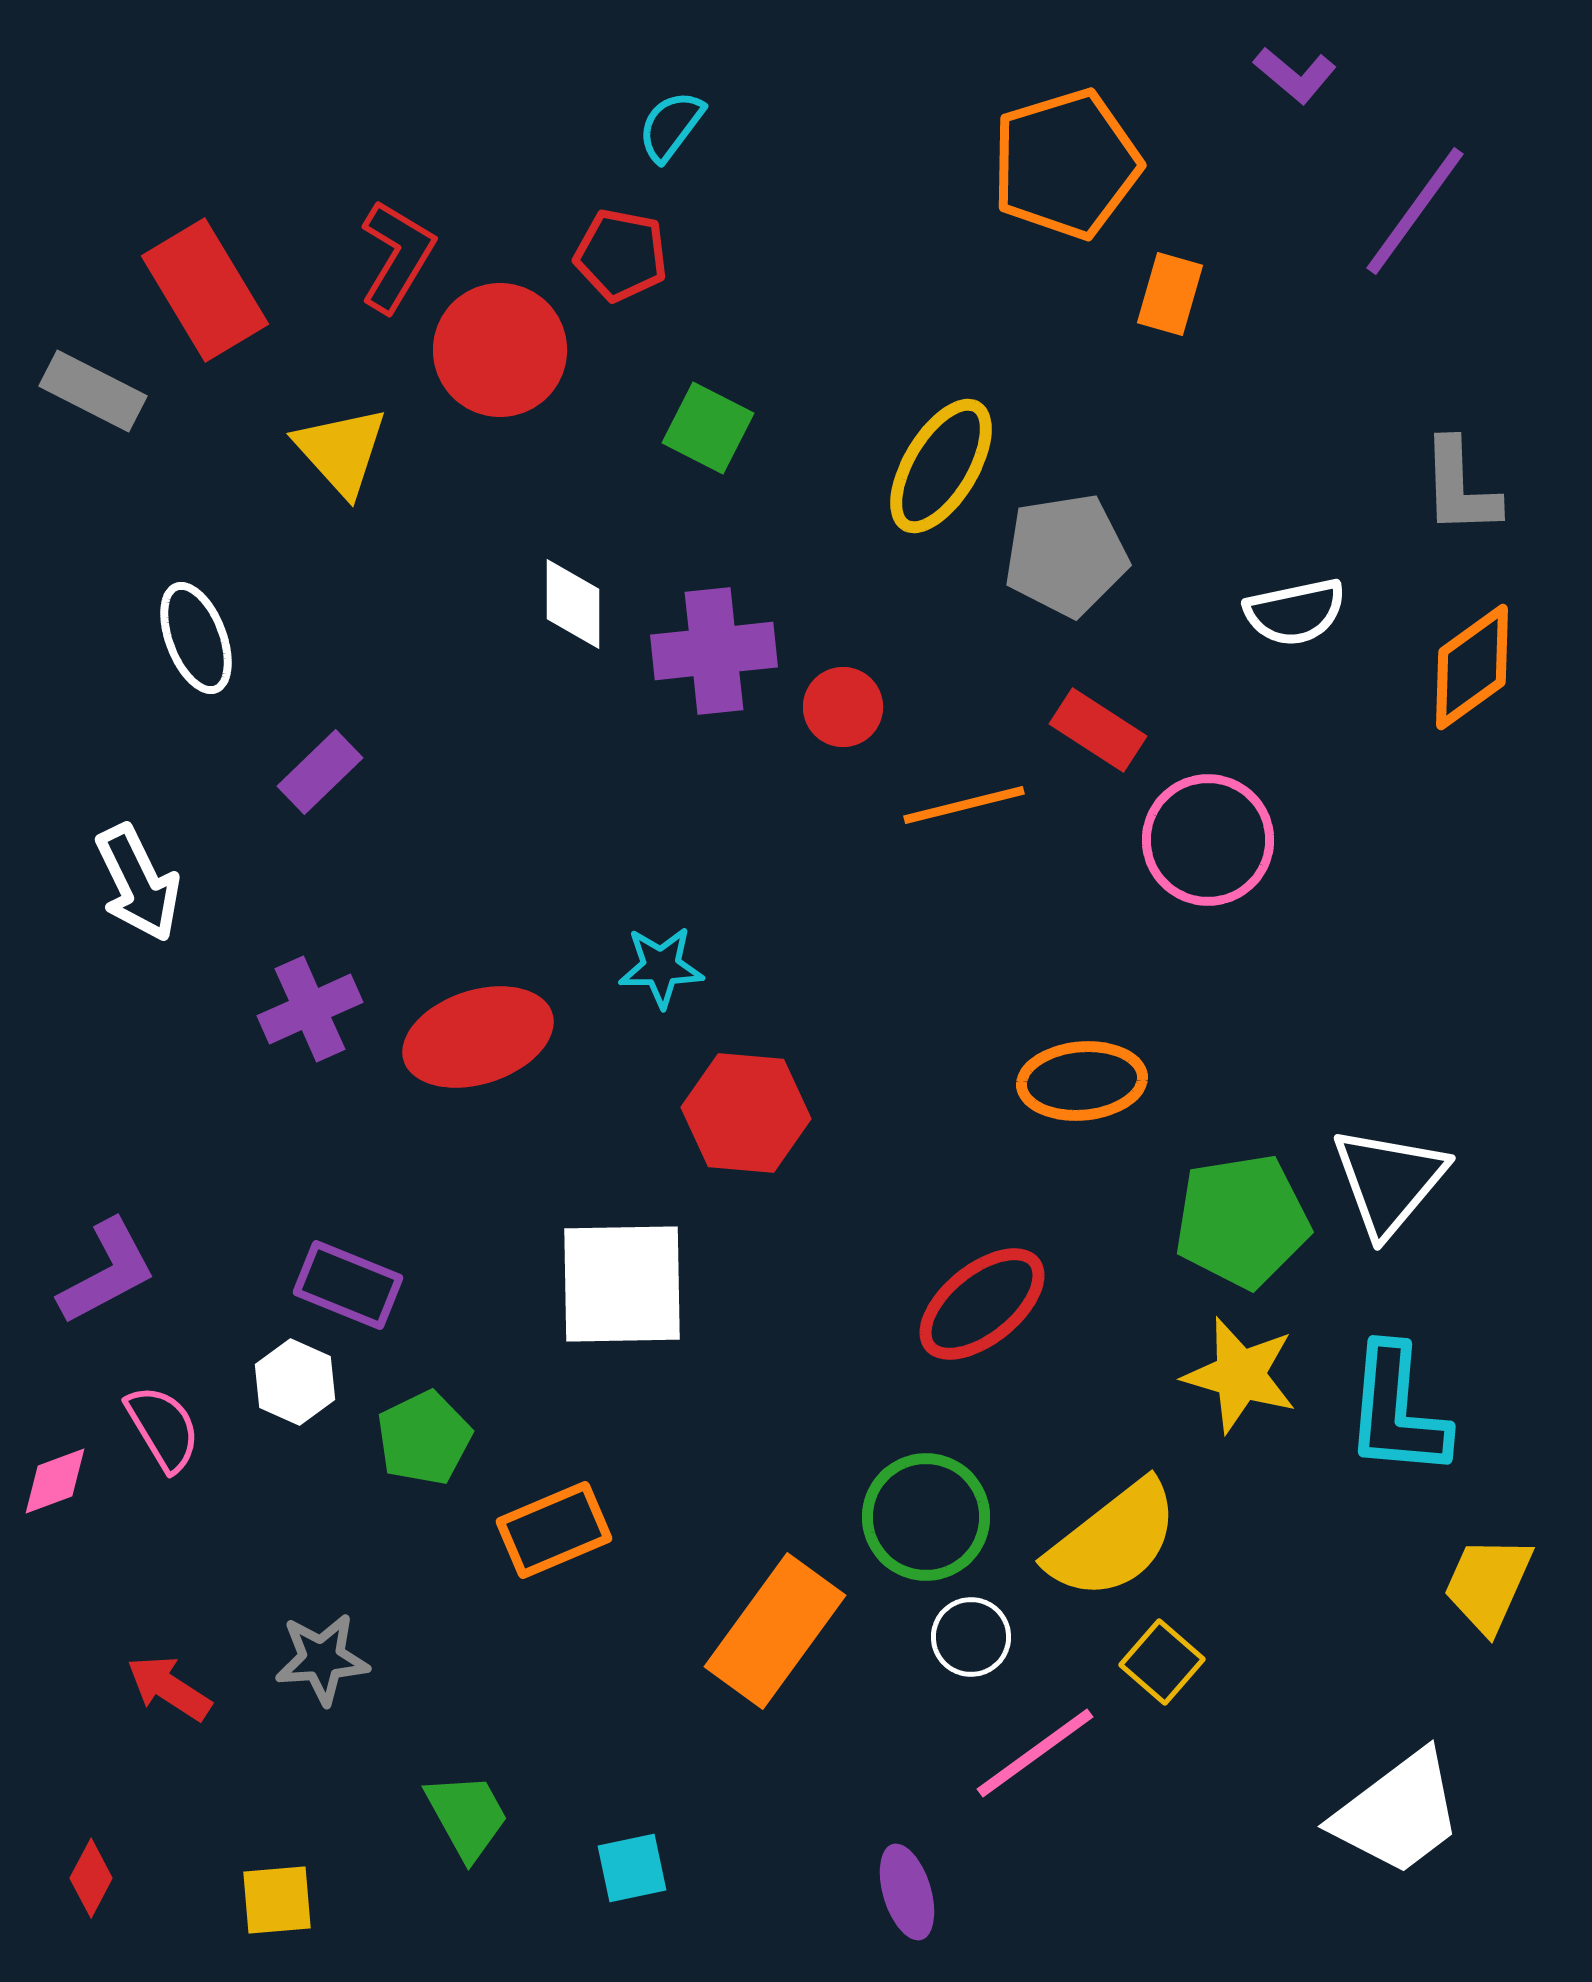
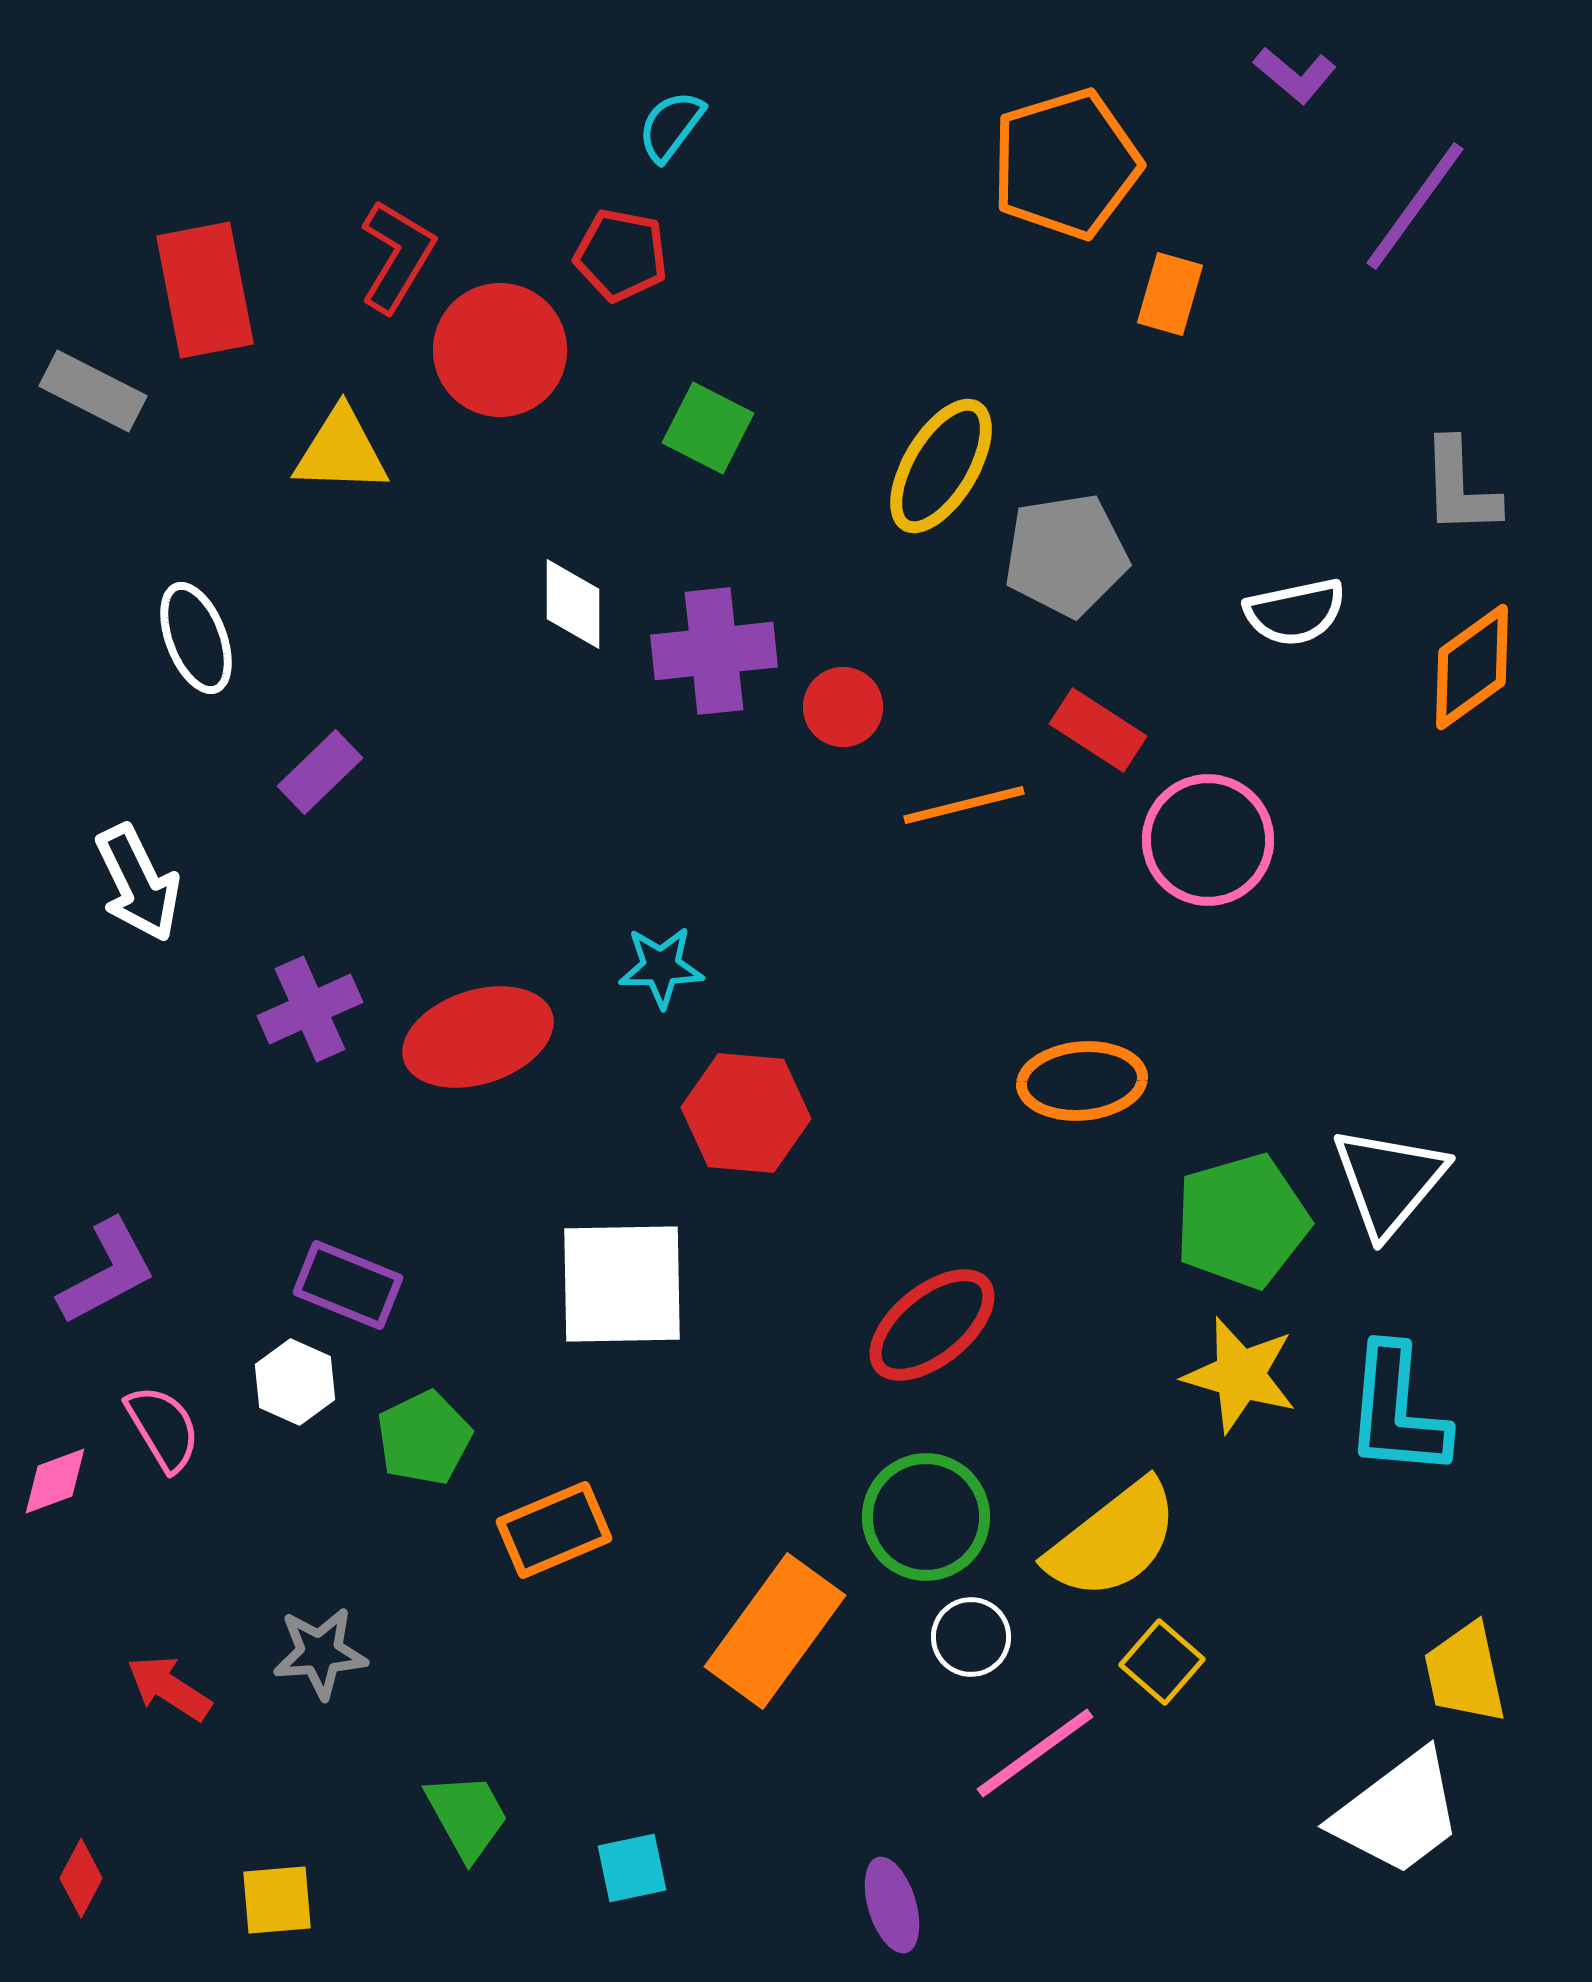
purple line at (1415, 211): moved 5 px up
red rectangle at (205, 290): rotated 20 degrees clockwise
yellow triangle at (341, 451): rotated 46 degrees counterclockwise
green pentagon at (1242, 1221): rotated 7 degrees counterclockwise
red ellipse at (982, 1304): moved 50 px left, 21 px down
yellow trapezoid at (1488, 1584): moved 23 px left, 89 px down; rotated 36 degrees counterclockwise
gray star at (322, 1659): moved 2 px left, 6 px up
red diamond at (91, 1878): moved 10 px left
purple ellipse at (907, 1892): moved 15 px left, 13 px down
